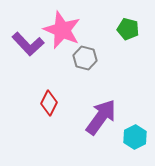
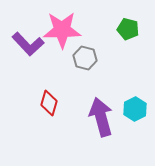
pink star: rotated 24 degrees counterclockwise
red diamond: rotated 10 degrees counterclockwise
purple arrow: rotated 51 degrees counterclockwise
cyan hexagon: moved 28 px up
